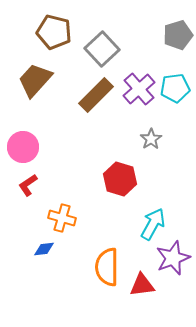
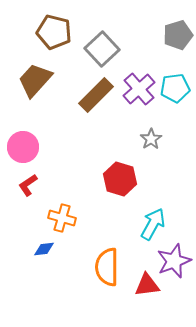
purple star: moved 1 px right, 3 px down
red triangle: moved 5 px right
